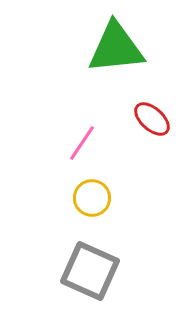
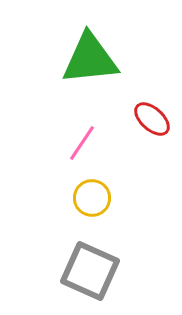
green triangle: moved 26 px left, 11 px down
